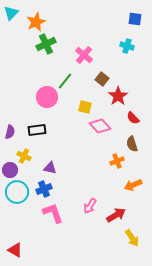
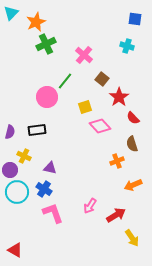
red star: moved 1 px right, 1 px down
yellow square: rotated 32 degrees counterclockwise
blue cross: rotated 35 degrees counterclockwise
